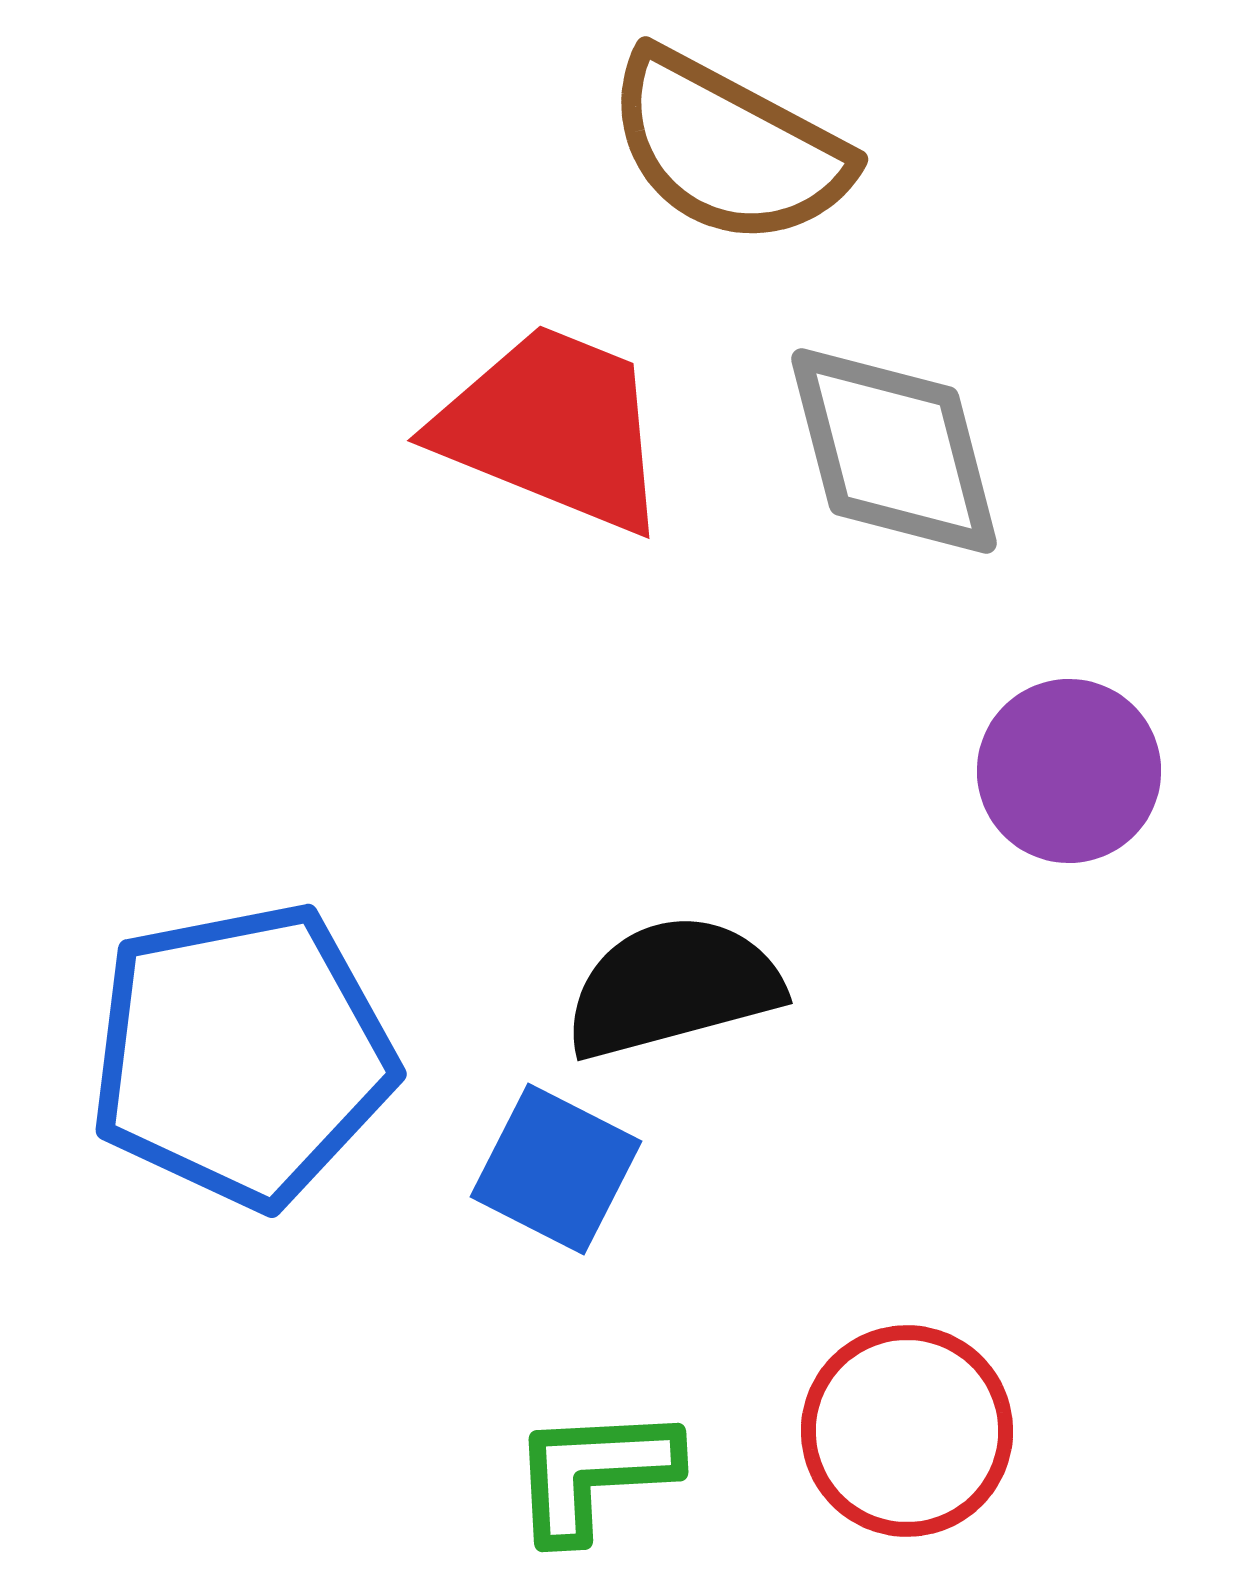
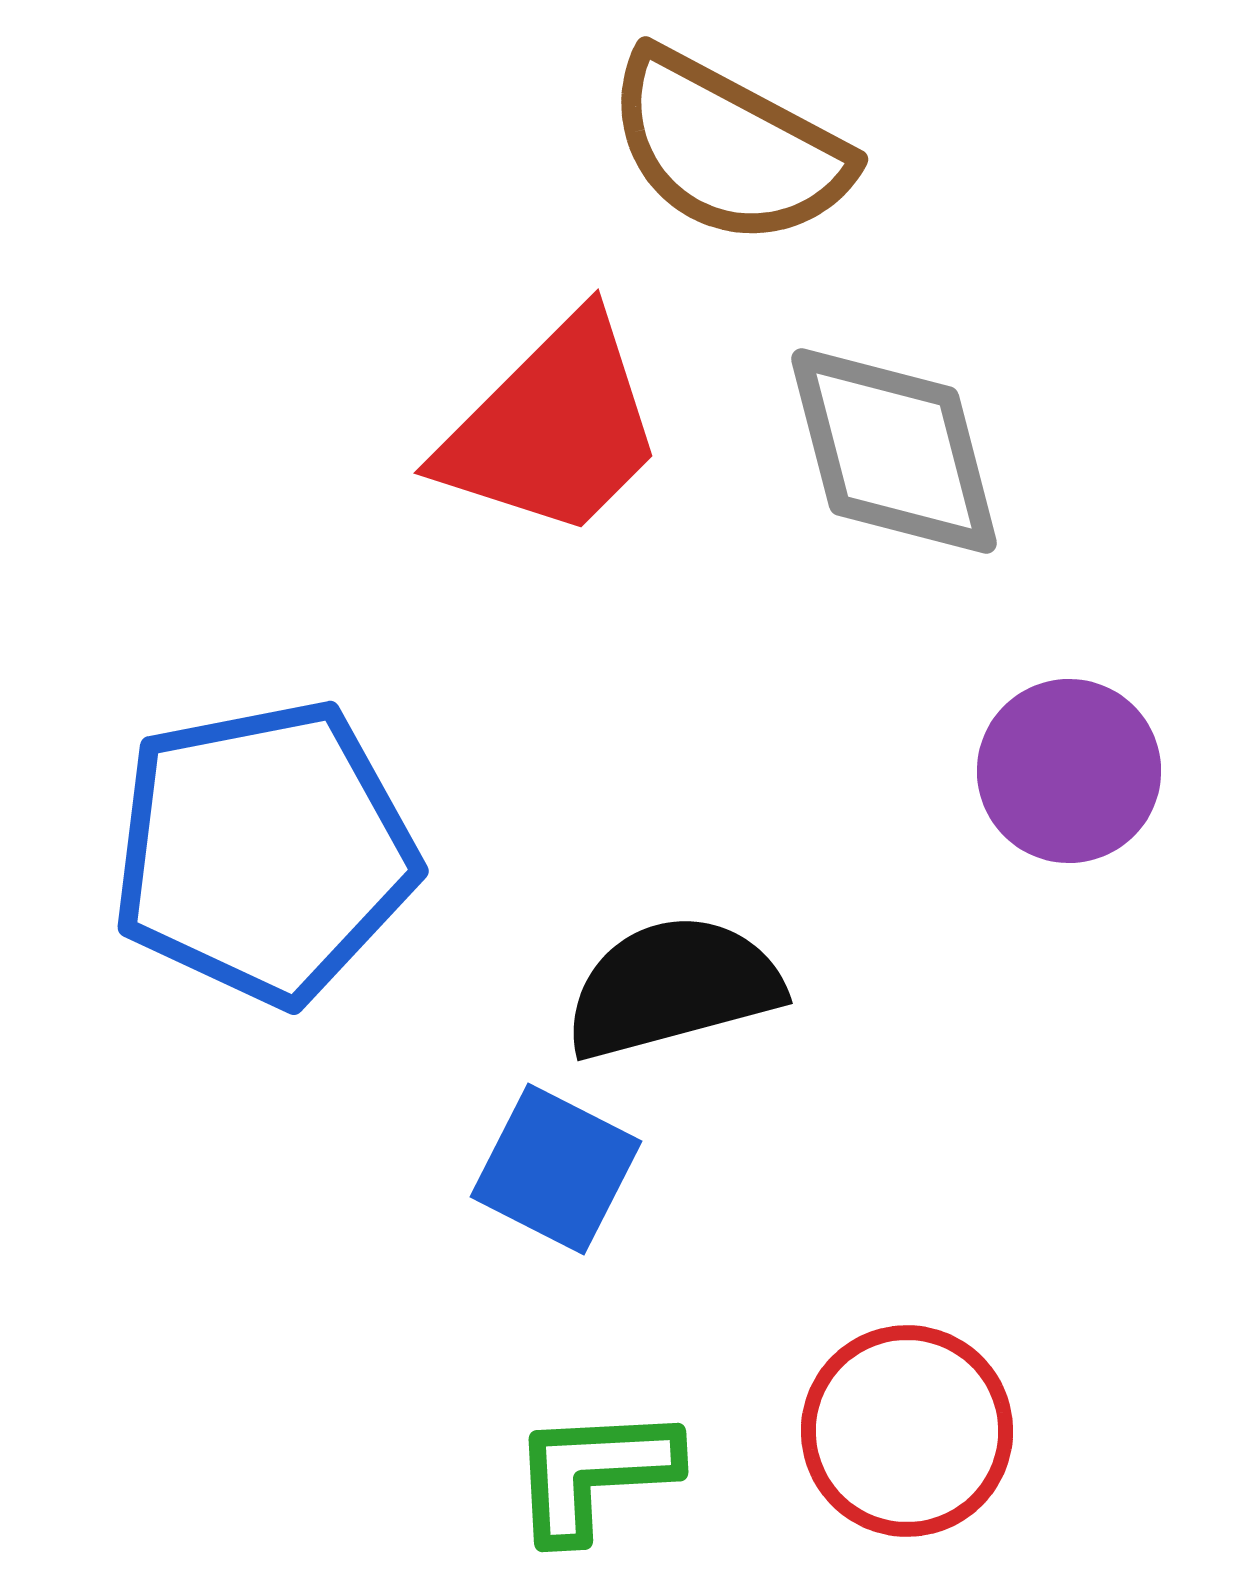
red trapezoid: rotated 113 degrees clockwise
blue pentagon: moved 22 px right, 203 px up
